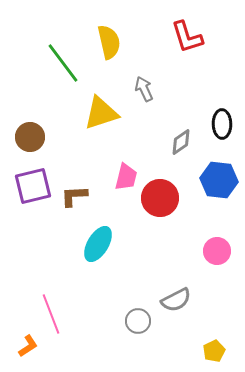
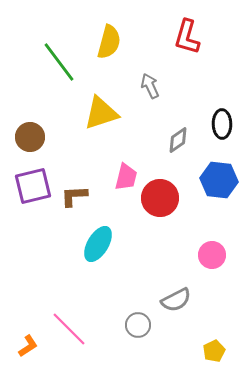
red L-shape: rotated 33 degrees clockwise
yellow semicircle: rotated 28 degrees clockwise
green line: moved 4 px left, 1 px up
gray arrow: moved 6 px right, 3 px up
gray diamond: moved 3 px left, 2 px up
pink circle: moved 5 px left, 4 px down
pink line: moved 18 px right, 15 px down; rotated 24 degrees counterclockwise
gray circle: moved 4 px down
